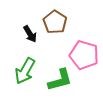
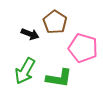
black arrow: rotated 36 degrees counterclockwise
pink pentagon: moved 1 px left, 7 px up
green L-shape: moved 1 px left, 2 px up; rotated 24 degrees clockwise
